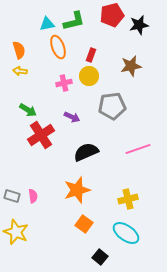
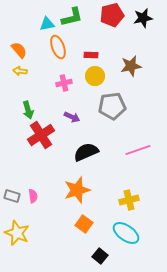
green L-shape: moved 2 px left, 4 px up
black star: moved 4 px right, 7 px up
orange semicircle: rotated 24 degrees counterclockwise
red rectangle: rotated 72 degrees clockwise
yellow circle: moved 6 px right
green arrow: rotated 42 degrees clockwise
pink line: moved 1 px down
yellow cross: moved 1 px right, 1 px down
yellow star: moved 1 px right, 1 px down
black square: moved 1 px up
